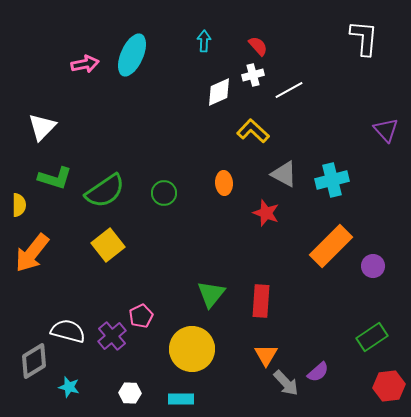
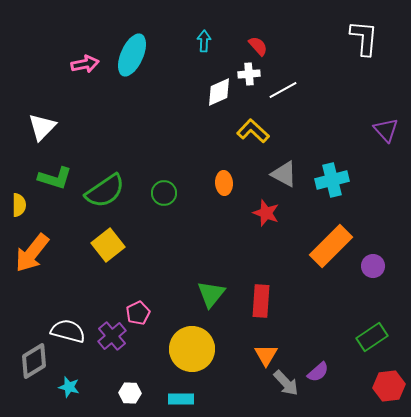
white cross: moved 4 px left, 1 px up; rotated 10 degrees clockwise
white line: moved 6 px left
pink pentagon: moved 3 px left, 3 px up
